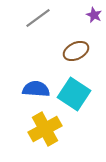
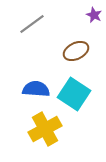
gray line: moved 6 px left, 6 px down
